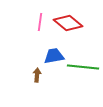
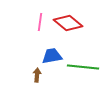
blue trapezoid: moved 2 px left
